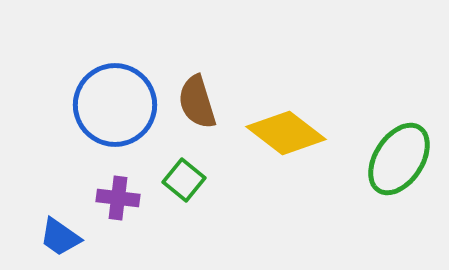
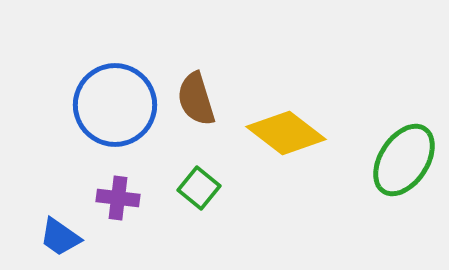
brown semicircle: moved 1 px left, 3 px up
green ellipse: moved 5 px right, 1 px down
green square: moved 15 px right, 8 px down
